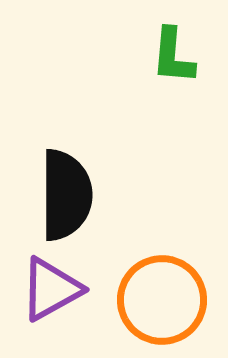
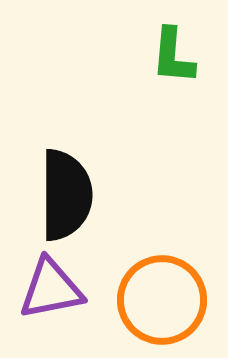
purple triangle: rotated 18 degrees clockwise
